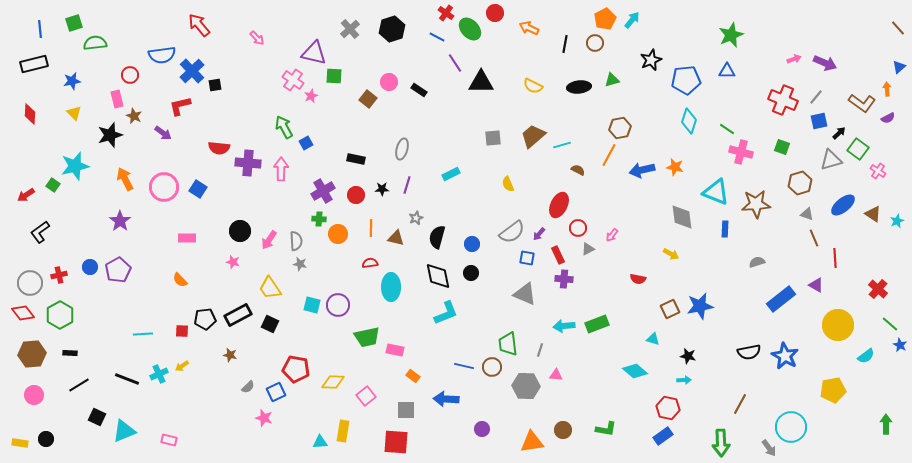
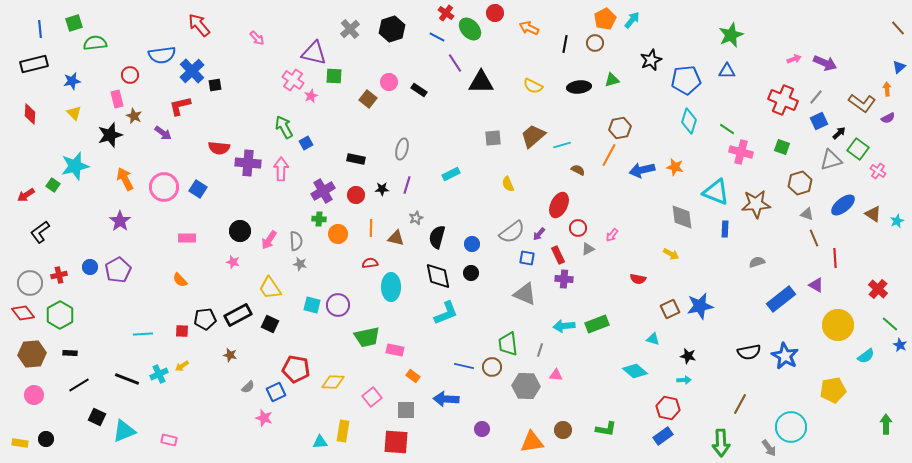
blue square at (819, 121): rotated 12 degrees counterclockwise
pink square at (366, 396): moved 6 px right, 1 px down
